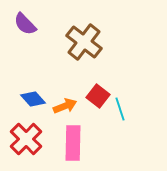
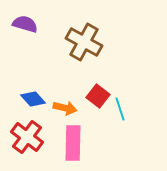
purple semicircle: rotated 150 degrees clockwise
brown cross: rotated 9 degrees counterclockwise
orange arrow: moved 2 px down; rotated 35 degrees clockwise
red cross: moved 1 px right, 2 px up; rotated 8 degrees counterclockwise
